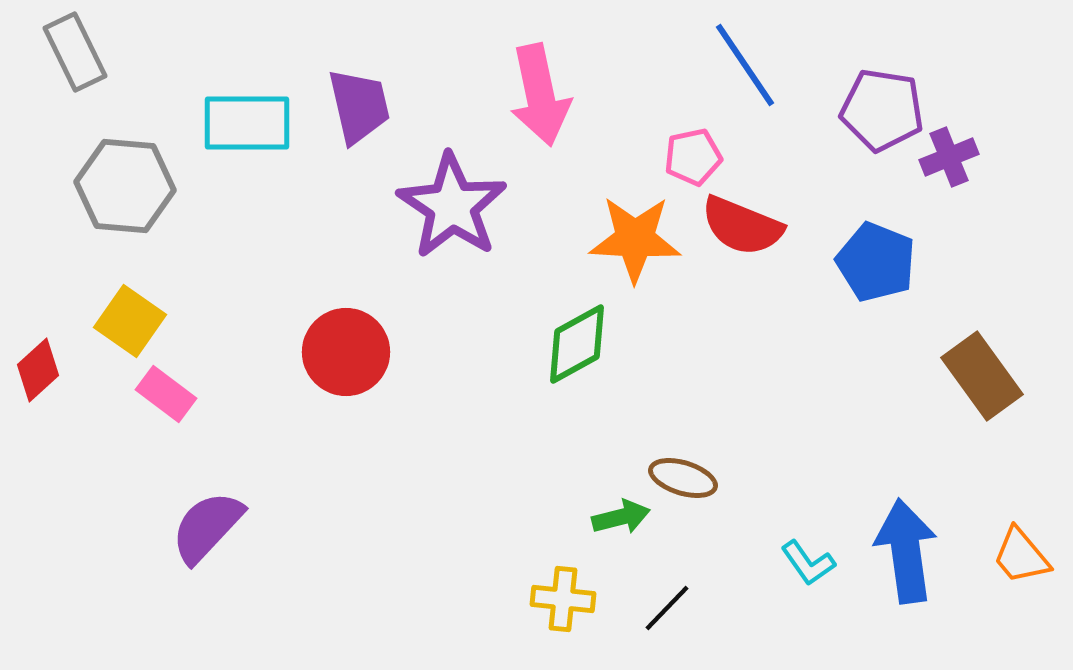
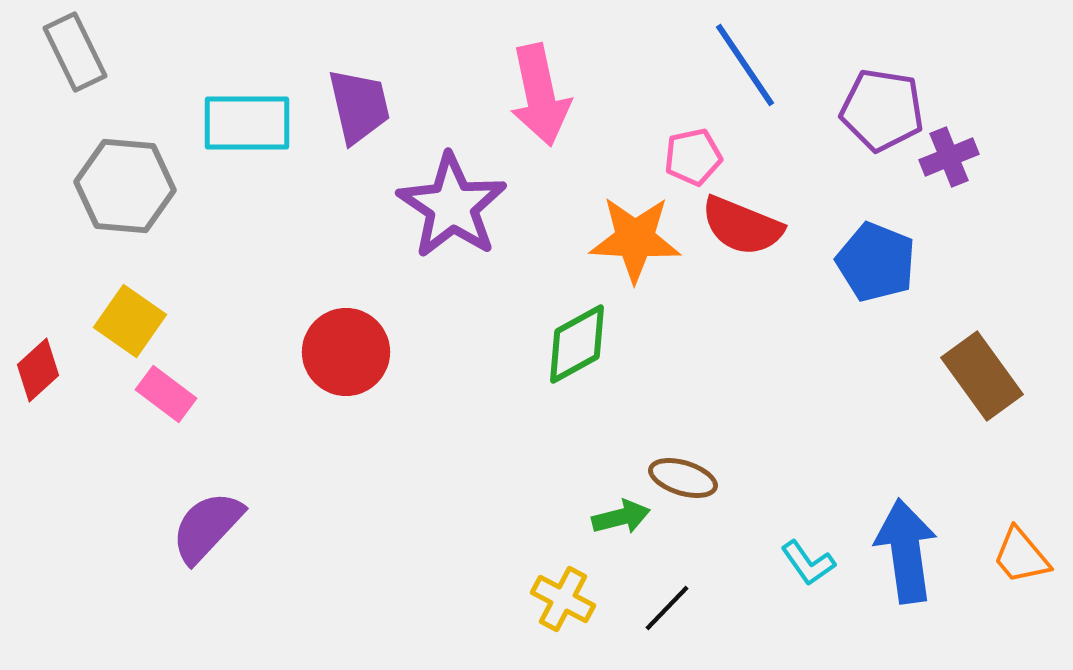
yellow cross: rotated 22 degrees clockwise
